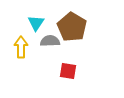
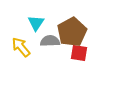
brown pentagon: moved 5 px down; rotated 12 degrees clockwise
yellow arrow: rotated 40 degrees counterclockwise
red square: moved 11 px right, 18 px up
